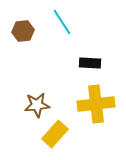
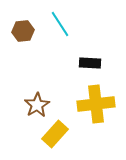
cyan line: moved 2 px left, 2 px down
brown star: rotated 25 degrees counterclockwise
